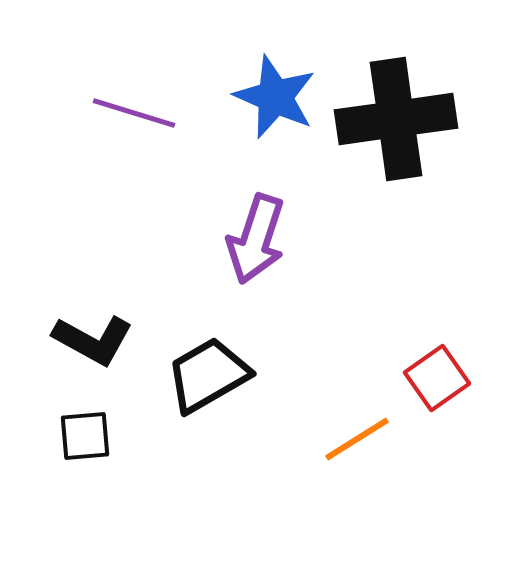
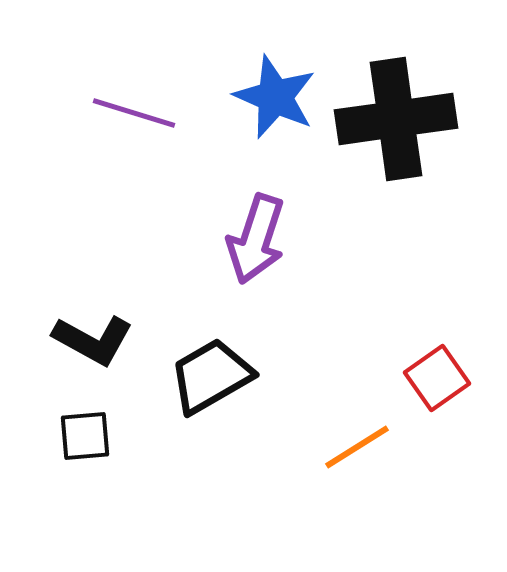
black trapezoid: moved 3 px right, 1 px down
orange line: moved 8 px down
